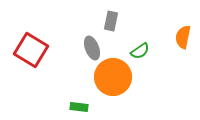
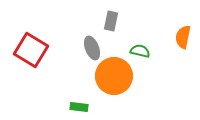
green semicircle: rotated 132 degrees counterclockwise
orange circle: moved 1 px right, 1 px up
